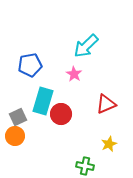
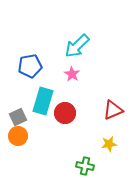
cyan arrow: moved 9 px left
blue pentagon: moved 1 px down
pink star: moved 2 px left
red triangle: moved 7 px right, 6 px down
red circle: moved 4 px right, 1 px up
orange circle: moved 3 px right
yellow star: rotated 14 degrees clockwise
